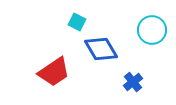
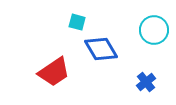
cyan square: rotated 12 degrees counterclockwise
cyan circle: moved 2 px right
blue cross: moved 13 px right
